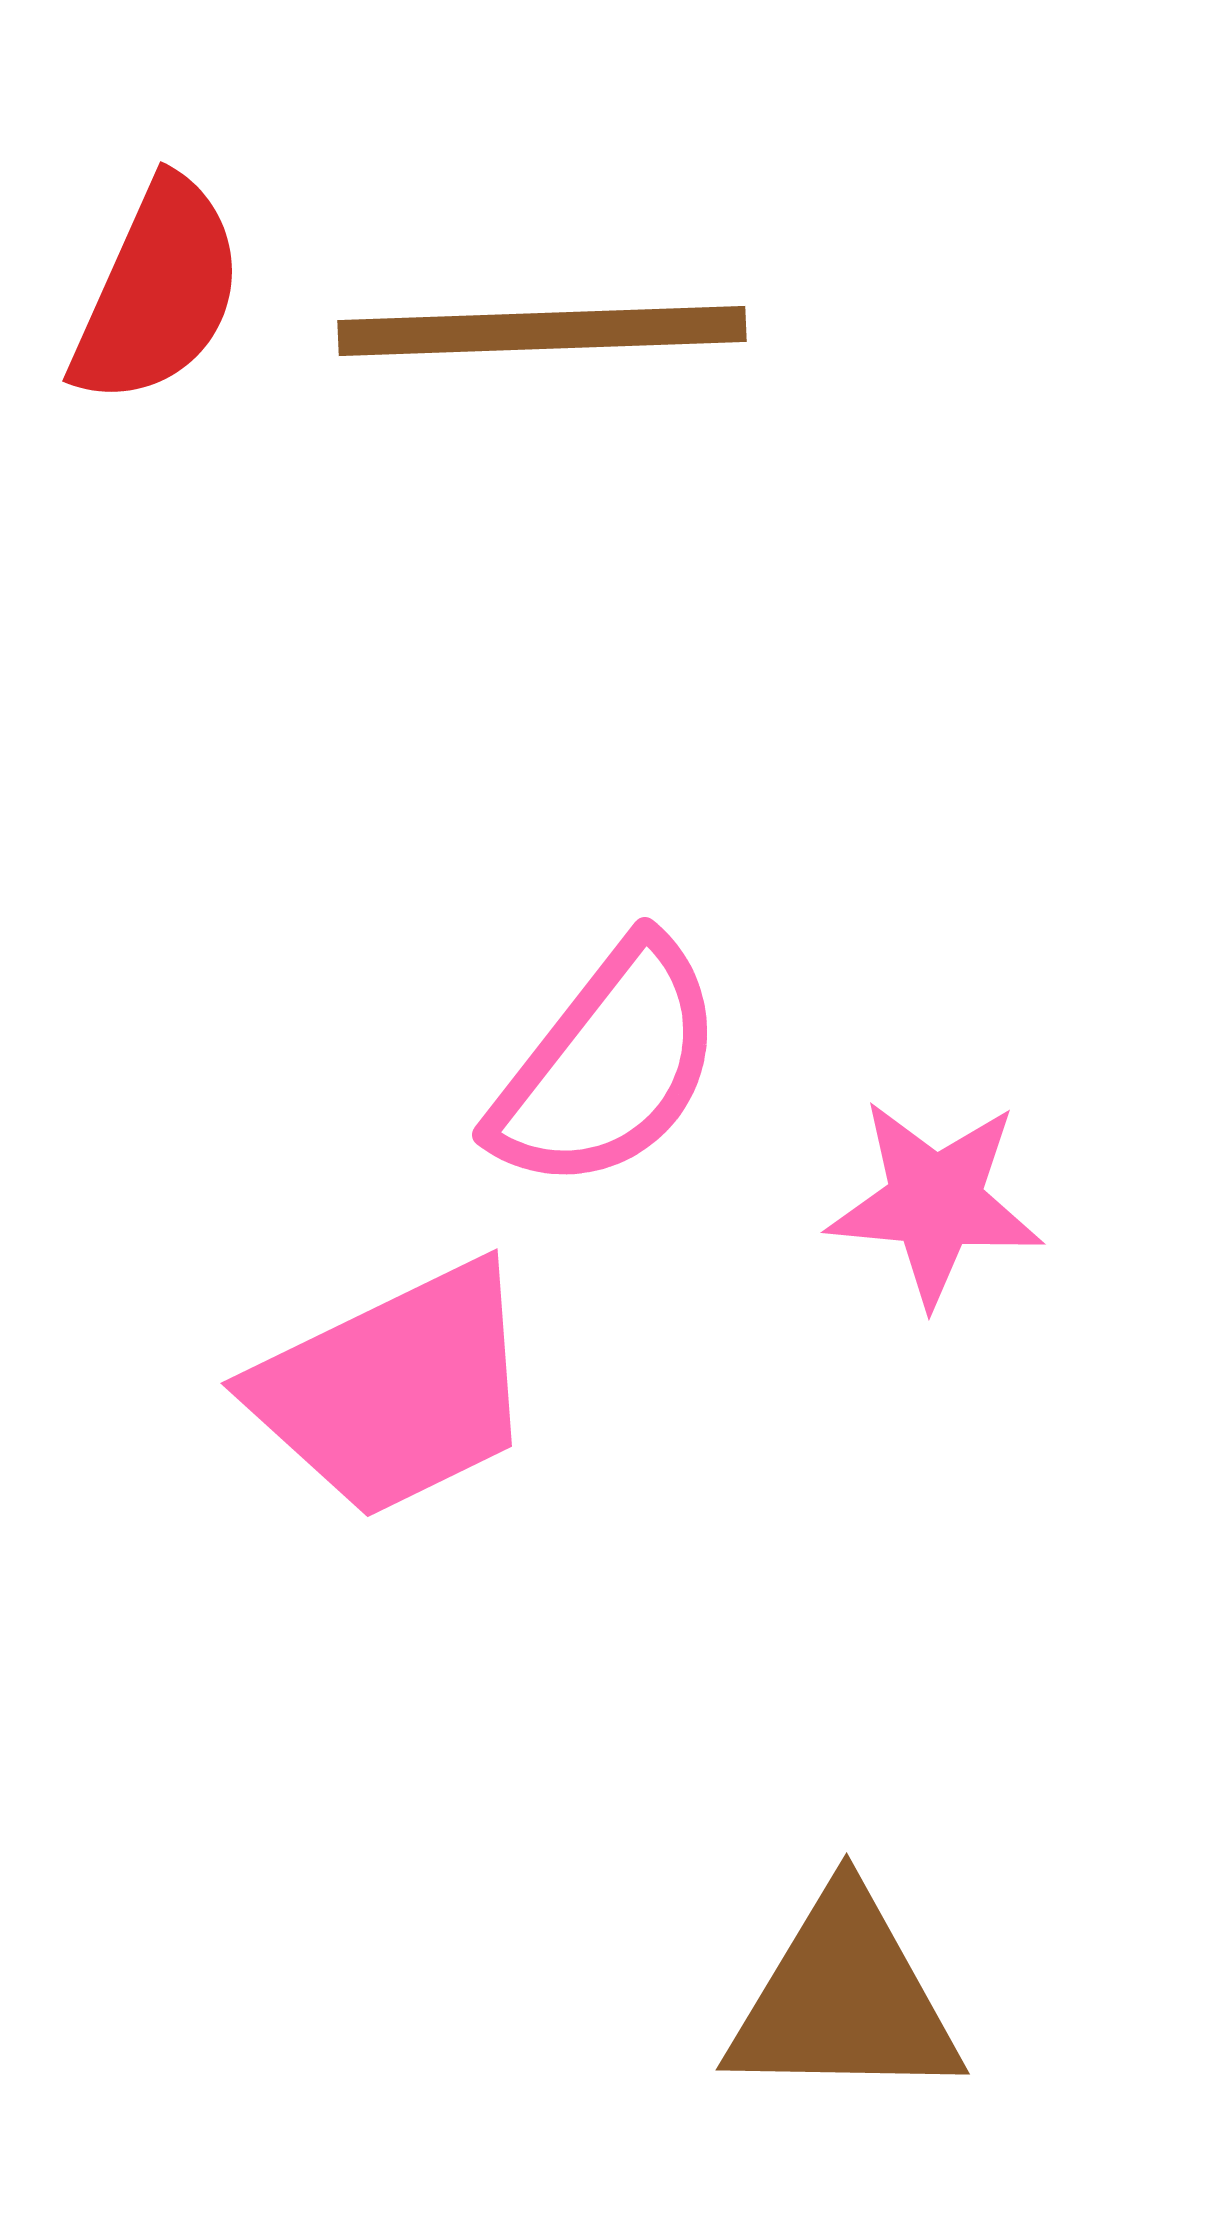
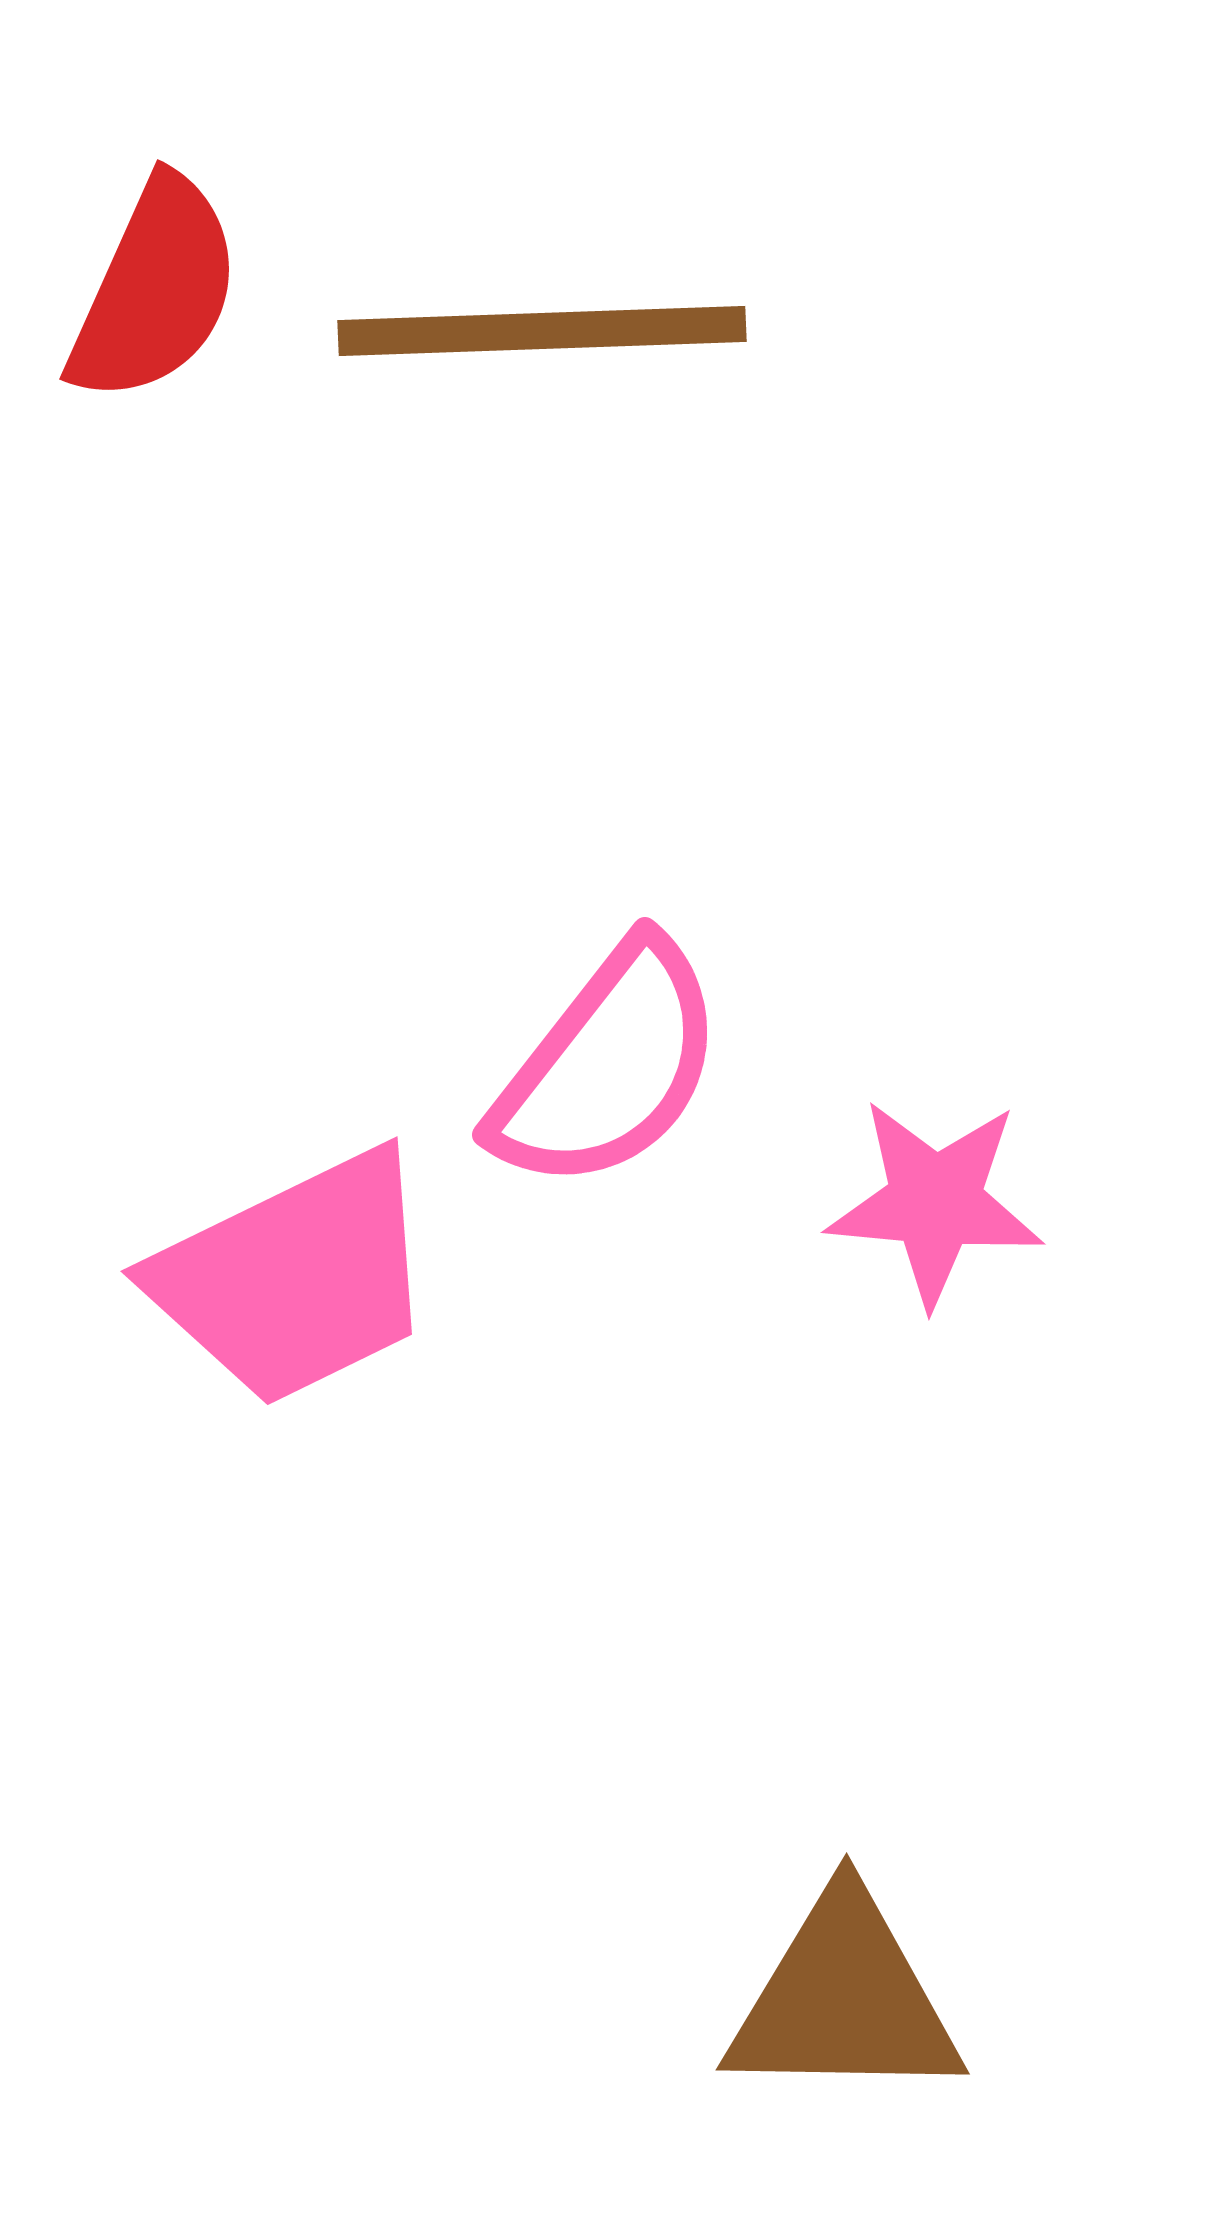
red semicircle: moved 3 px left, 2 px up
pink trapezoid: moved 100 px left, 112 px up
